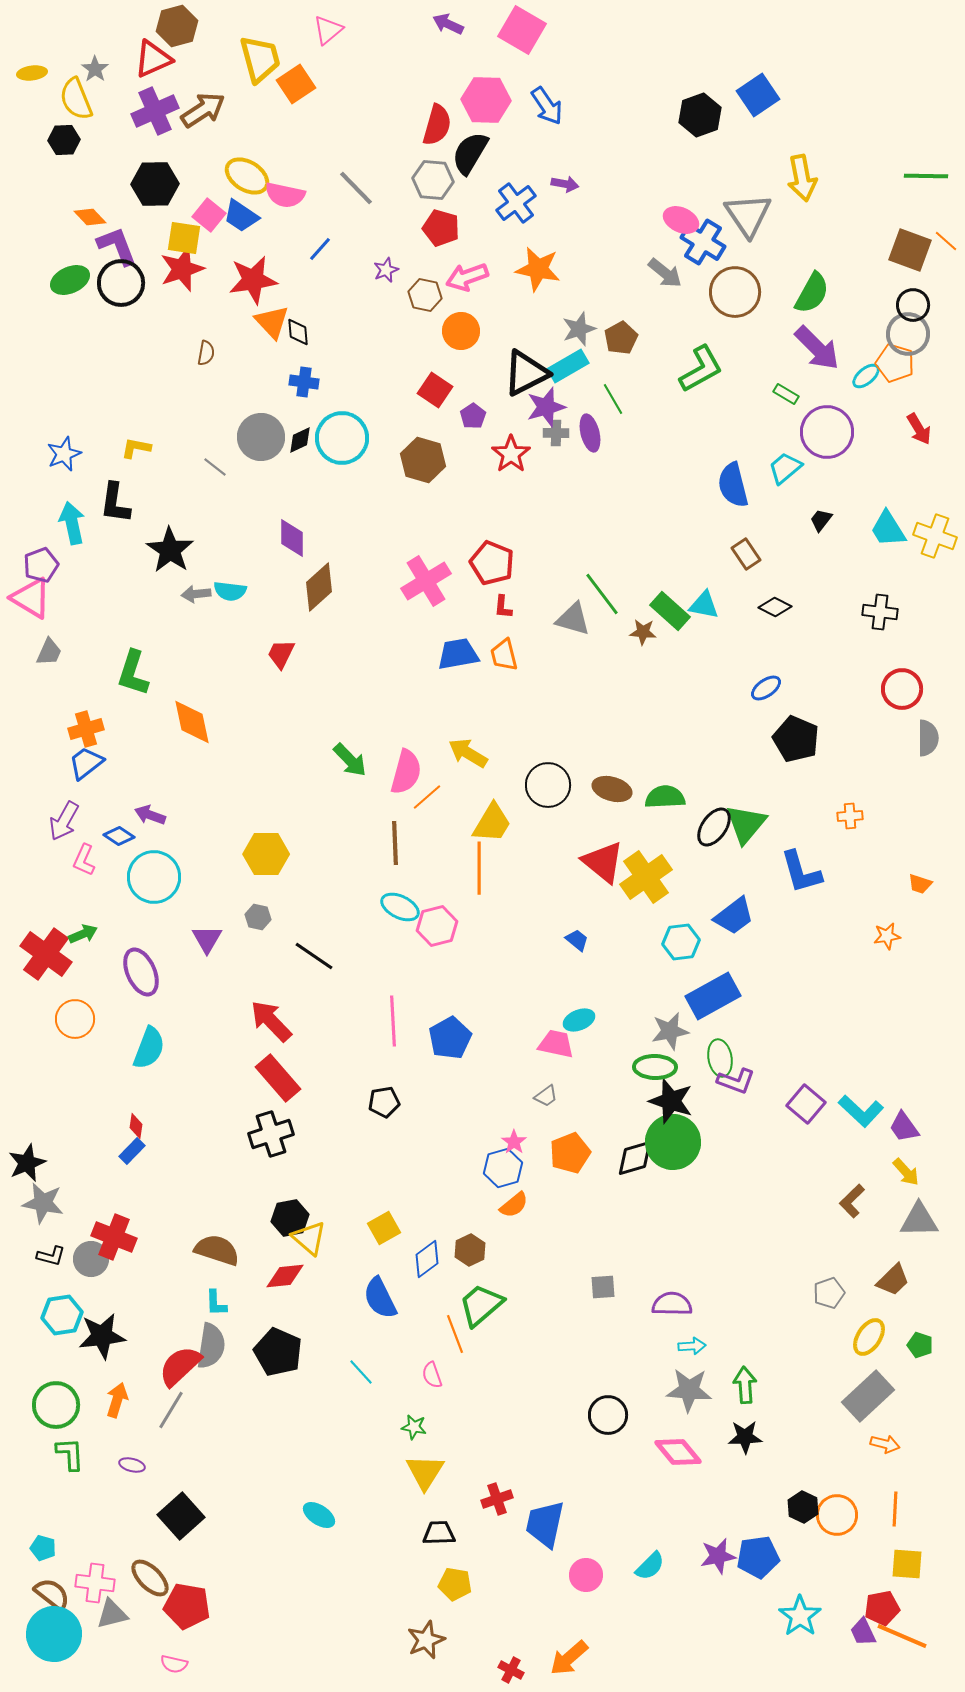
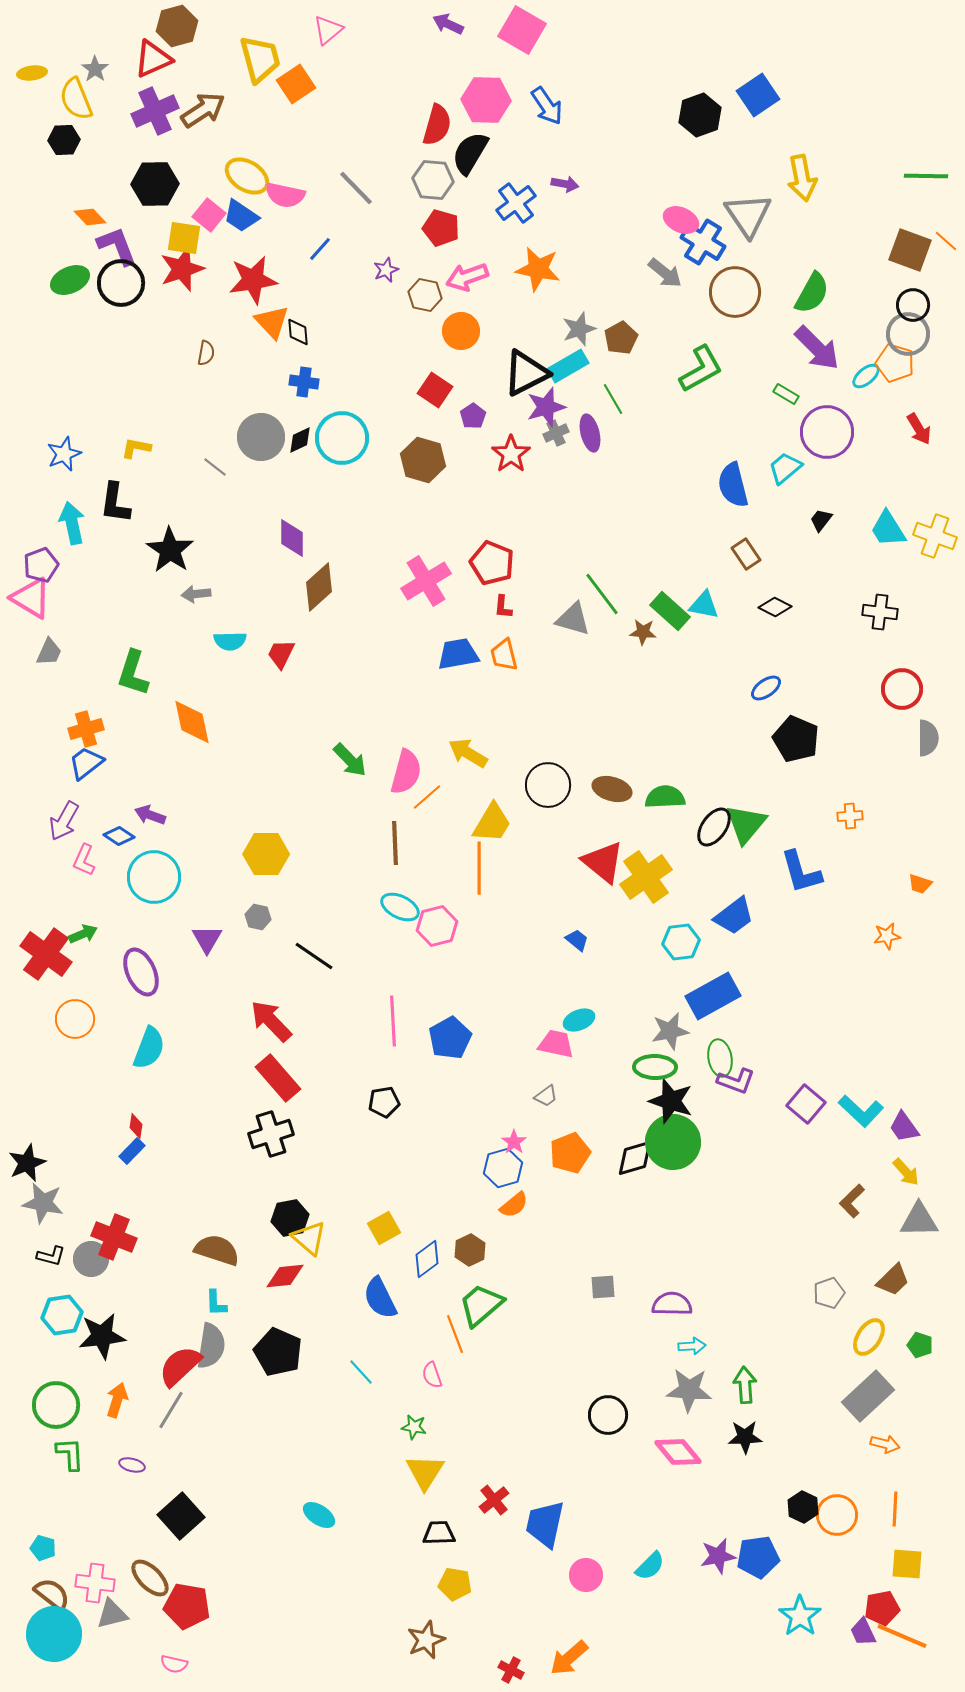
gray cross at (556, 433): rotated 25 degrees counterclockwise
cyan semicircle at (230, 591): moved 50 px down; rotated 8 degrees counterclockwise
red cross at (497, 1499): moved 3 px left, 1 px down; rotated 20 degrees counterclockwise
